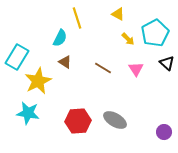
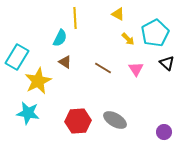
yellow line: moved 2 px left; rotated 15 degrees clockwise
